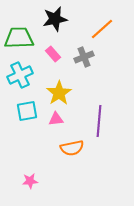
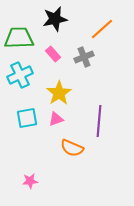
cyan square: moved 7 px down
pink triangle: rotated 14 degrees counterclockwise
orange semicircle: rotated 35 degrees clockwise
